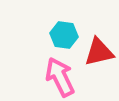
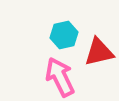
cyan hexagon: rotated 20 degrees counterclockwise
